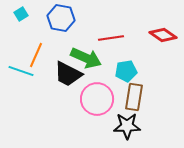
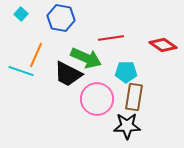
cyan square: rotated 16 degrees counterclockwise
red diamond: moved 10 px down
cyan pentagon: moved 1 px down; rotated 10 degrees clockwise
